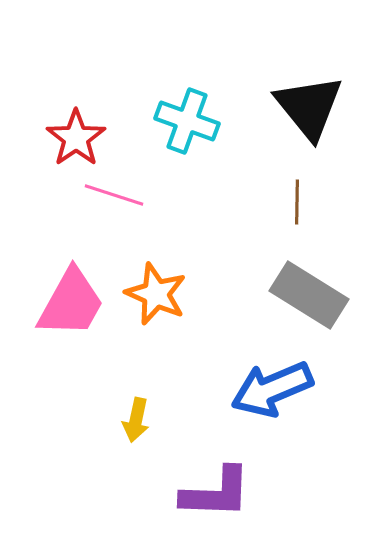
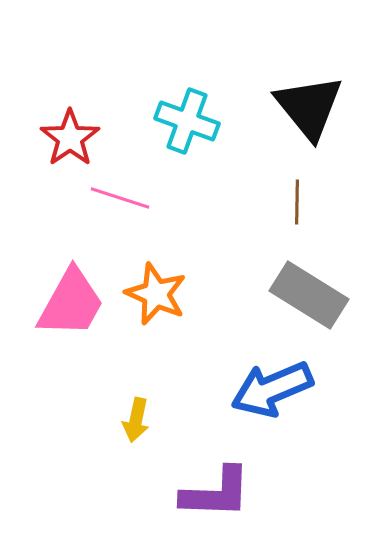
red star: moved 6 px left
pink line: moved 6 px right, 3 px down
